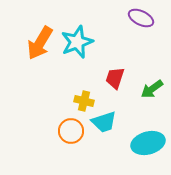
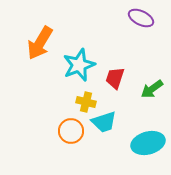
cyan star: moved 2 px right, 23 px down
yellow cross: moved 2 px right, 1 px down
